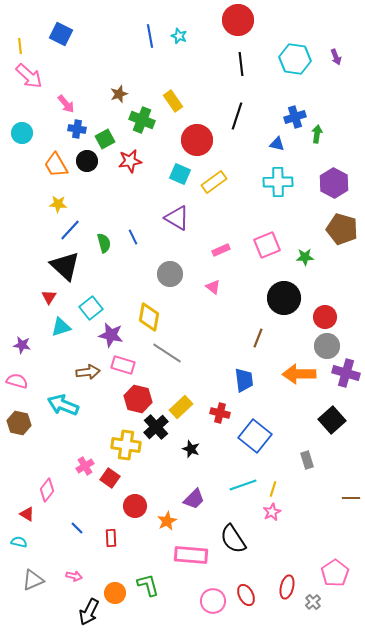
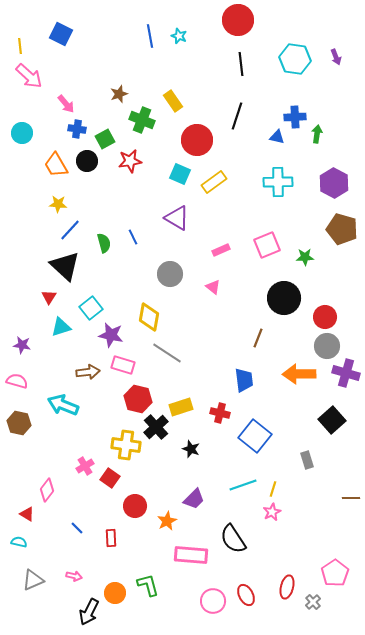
blue cross at (295, 117): rotated 15 degrees clockwise
blue triangle at (277, 144): moved 7 px up
yellow rectangle at (181, 407): rotated 25 degrees clockwise
